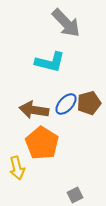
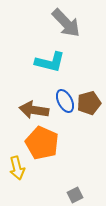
blue ellipse: moved 1 px left, 3 px up; rotated 70 degrees counterclockwise
orange pentagon: rotated 8 degrees counterclockwise
